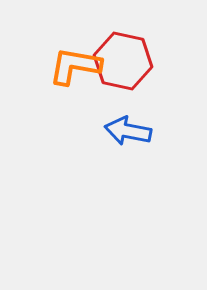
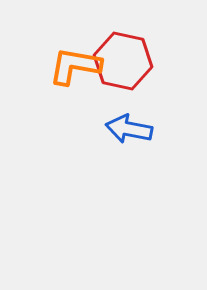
blue arrow: moved 1 px right, 2 px up
